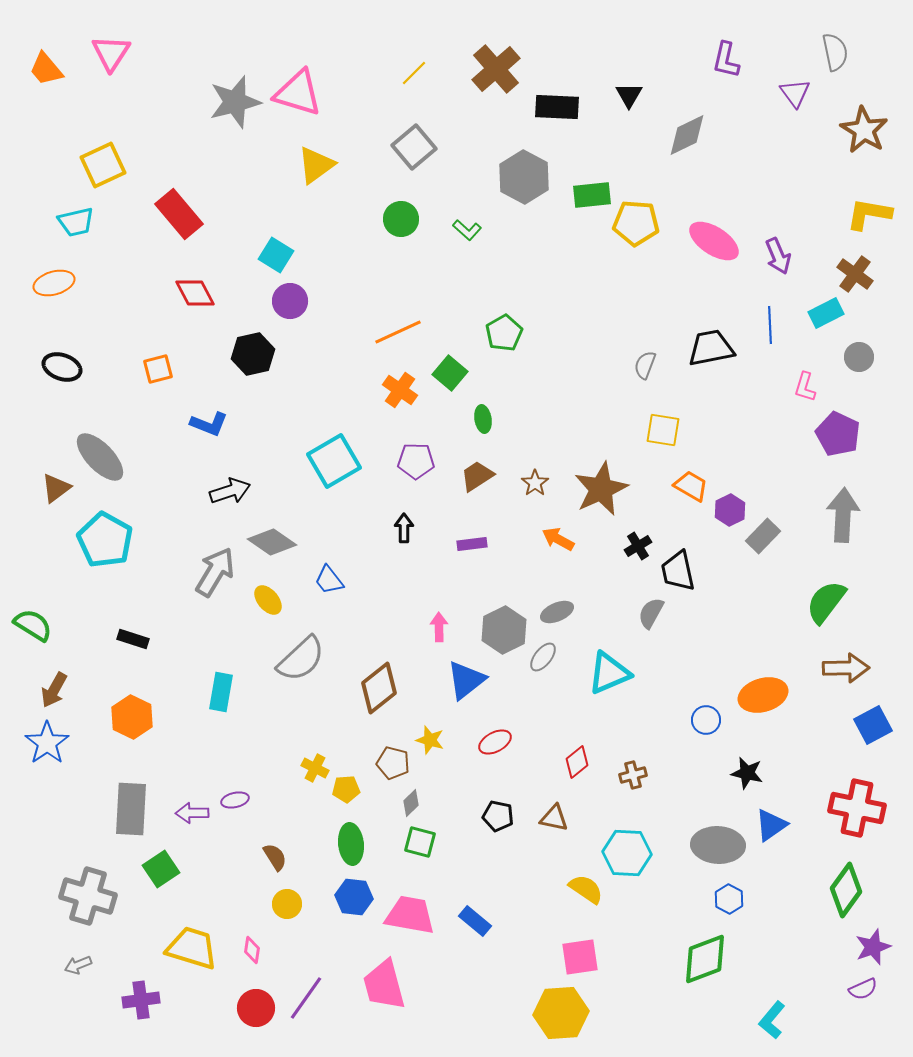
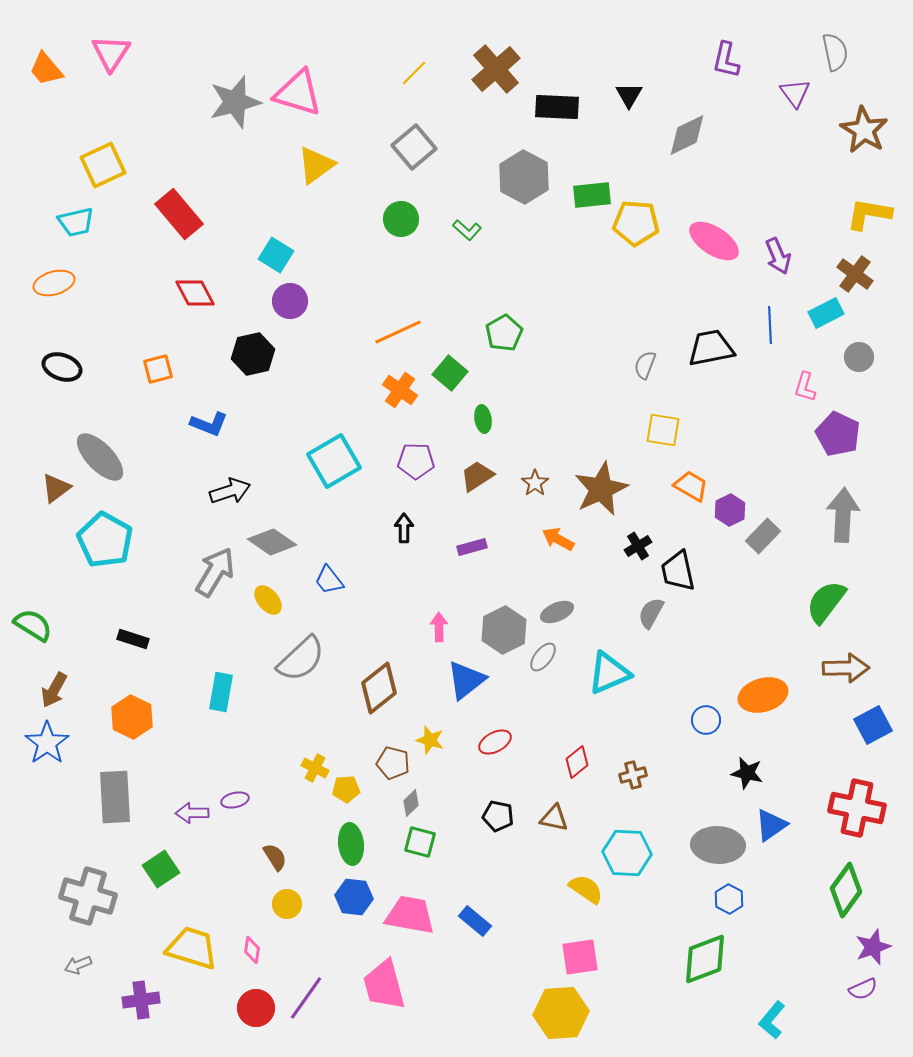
purple rectangle at (472, 544): moved 3 px down; rotated 8 degrees counterclockwise
gray rectangle at (131, 809): moved 16 px left, 12 px up; rotated 6 degrees counterclockwise
